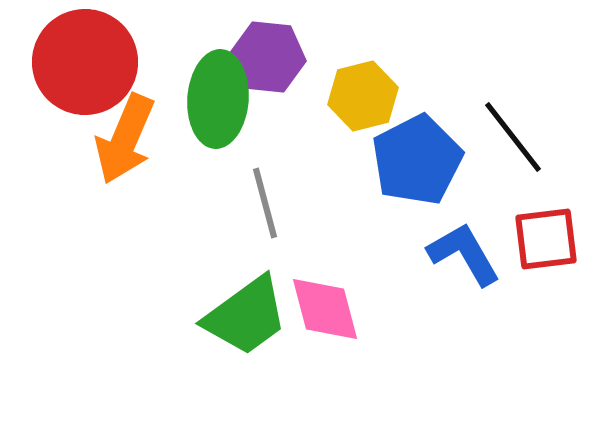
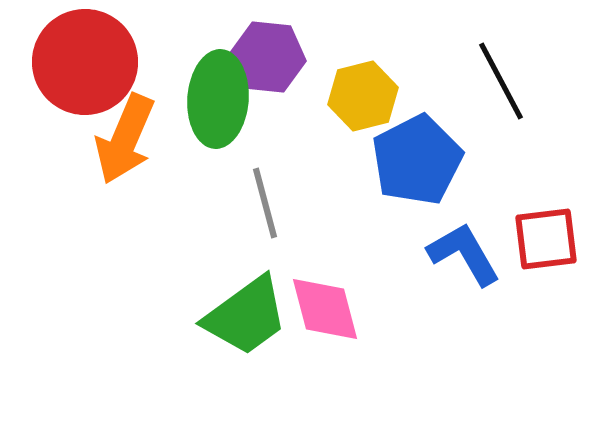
black line: moved 12 px left, 56 px up; rotated 10 degrees clockwise
